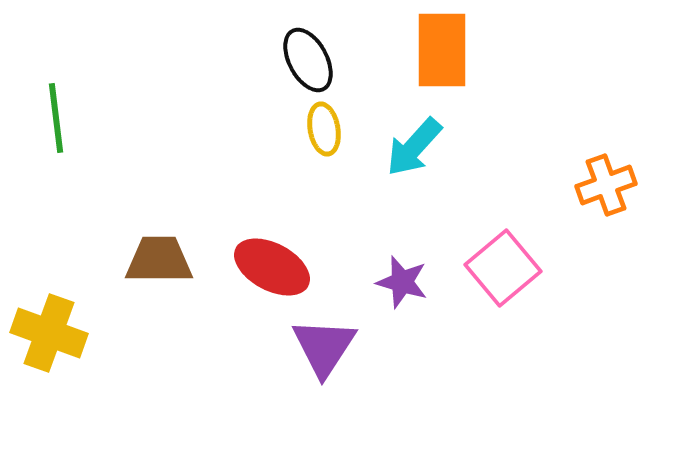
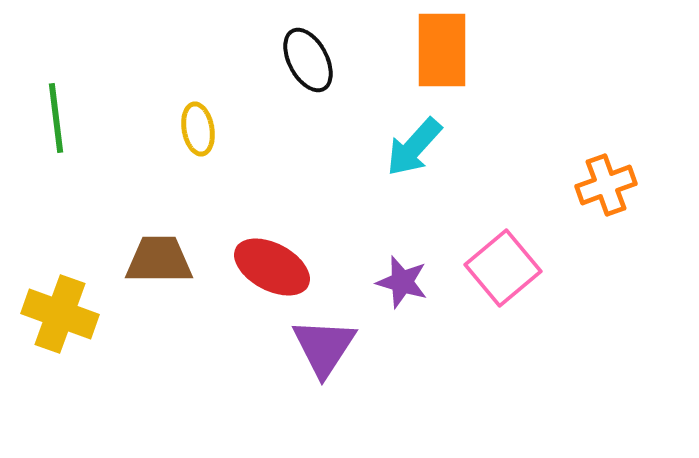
yellow ellipse: moved 126 px left
yellow cross: moved 11 px right, 19 px up
